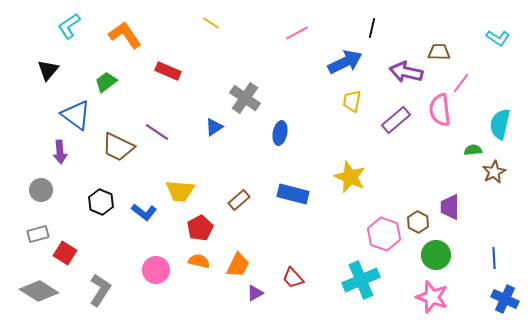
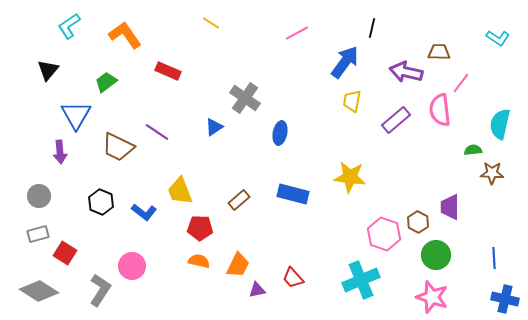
blue arrow at (345, 62): rotated 28 degrees counterclockwise
blue triangle at (76, 115): rotated 24 degrees clockwise
brown star at (494, 172): moved 2 px left, 1 px down; rotated 30 degrees clockwise
yellow star at (350, 177): rotated 16 degrees counterclockwise
gray circle at (41, 190): moved 2 px left, 6 px down
yellow trapezoid at (180, 191): rotated 64 degrees clockwise
red pentagon at (200, 228): rotated 30 degrees clockwise
pink circle at (156, 270): moved 24 px left, 4 px up
purple triangle at (255, 293): moved 2 px right, 3 px up; rotated 18 degrees clockwise
blue cross at (505, 299): rotated 12 degrees counterclockwise
